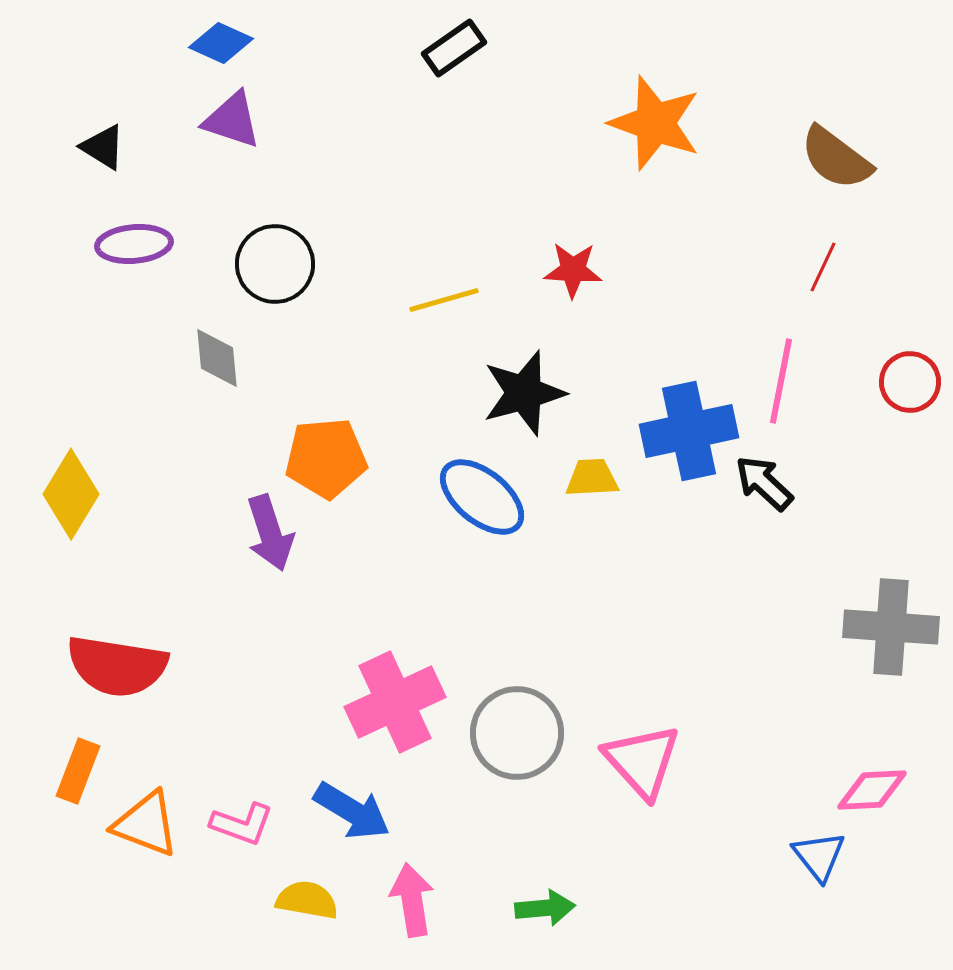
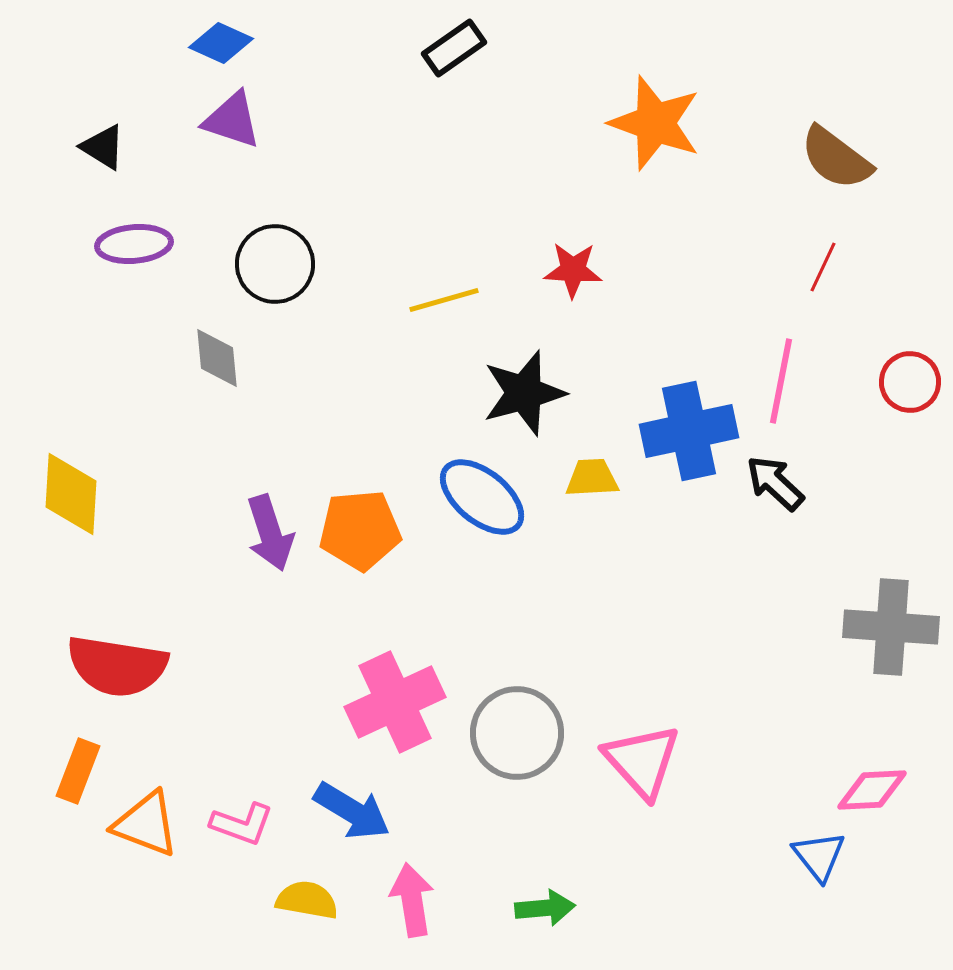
orange pentagon: moved 34 px right, 72 px down
black arrow: moved 11 px right
yellow diamond: rotated 28 degrees counterclockwise
